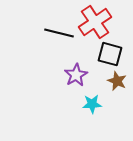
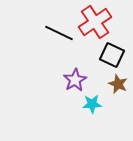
black line: rotated 12 degrees clockwise
black square: moved 2 px right, 1 px down; rotated 10 degrees clockwise
purple star: moved 1 px left, 5 px down
brown star: moved 1 px right, 3 px down
